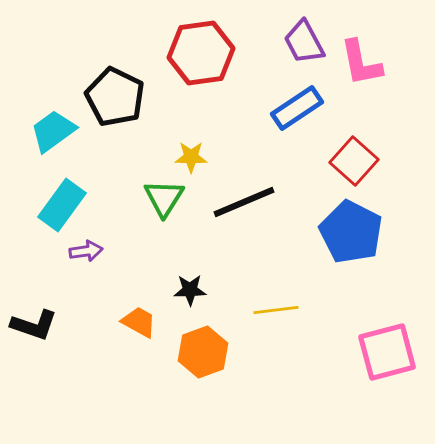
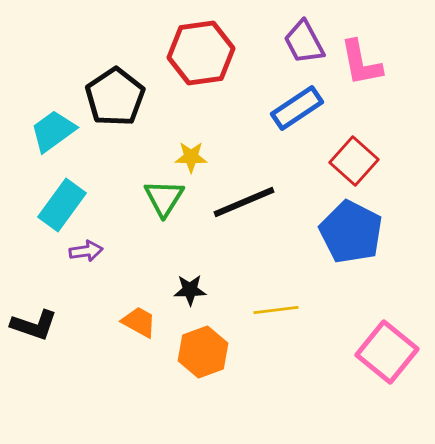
black pentagon: rotated 12 degrees clockwise
pink square: rotated 36 degrees counterclockwise
